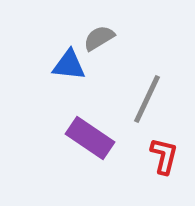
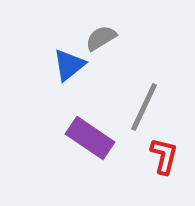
gray semicircle: moved 2 px right
blue triangle: rotated 45 degrees counterclockwise
gray line: moved 3 px left, 8 px down
